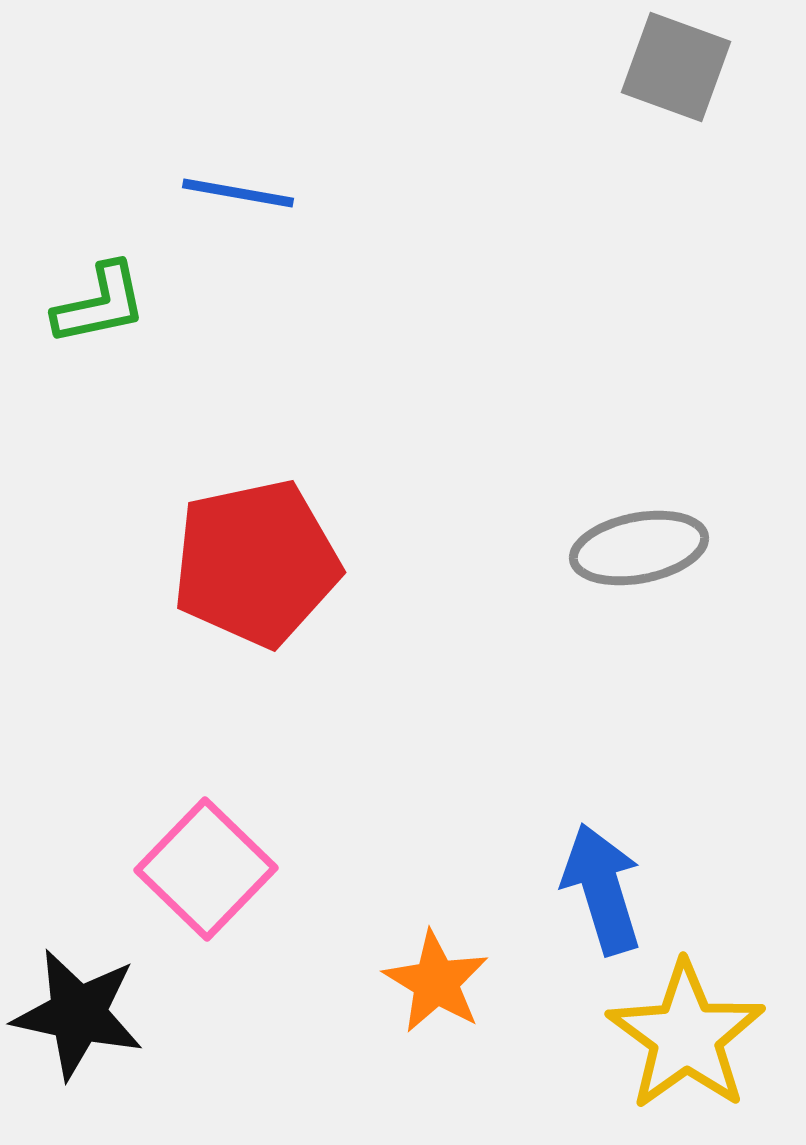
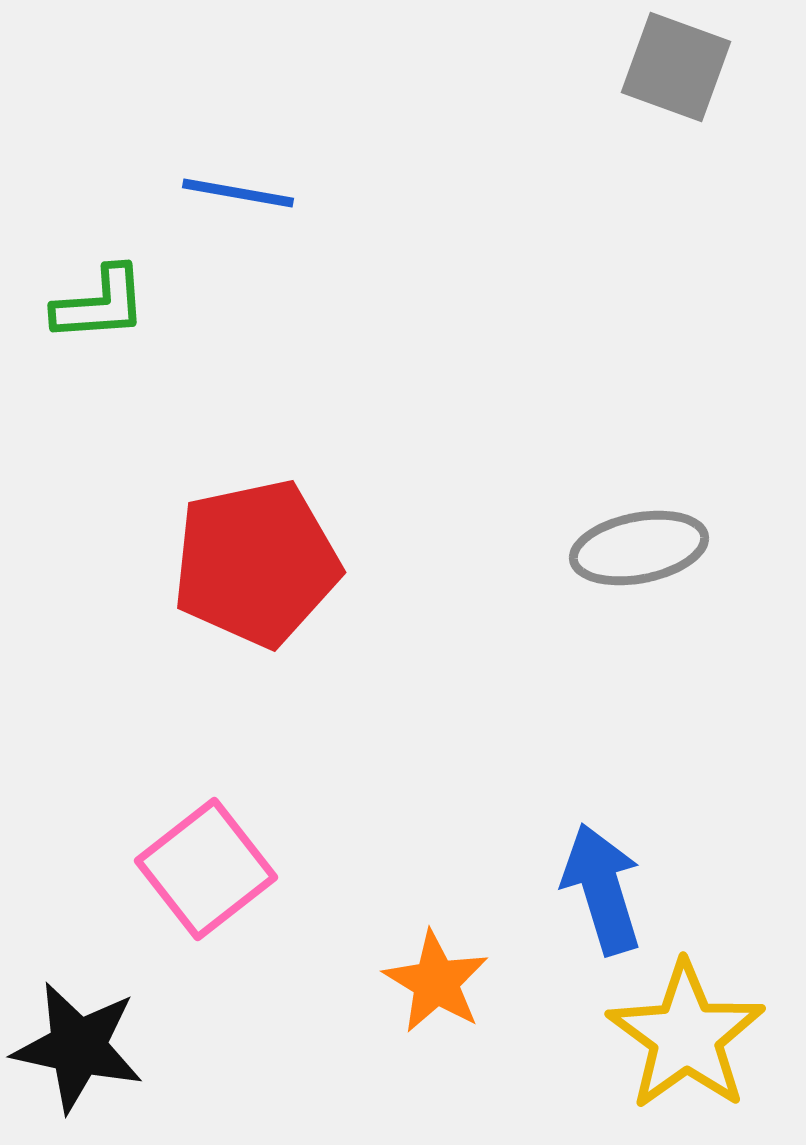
green L-shape: rotated 8 degrees clockwise
pink square: rotated 8 degrees clockwise
black star: moved 33 px down
